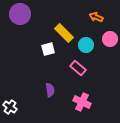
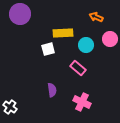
yellow rectangle: moved 1 px left; rotated 48 degrees counterclockwise
purple semicircle: moved 2 px right
